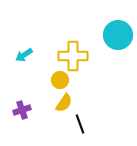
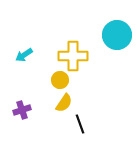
cyan circle: moved 1 px left
